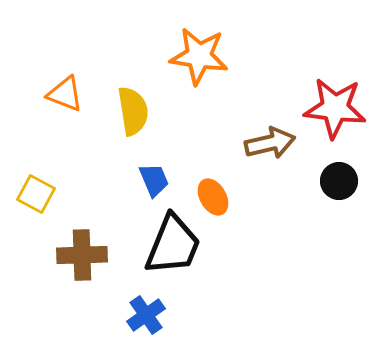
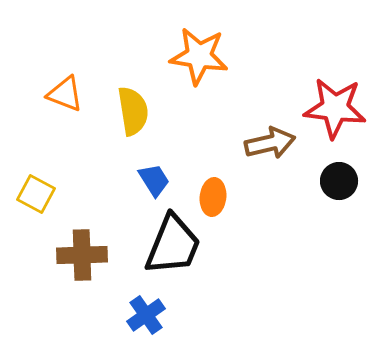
blue trapezoid: rotated 9 degrees counterclockwise
orange ellipse: rotated 36 degrees clockwise
